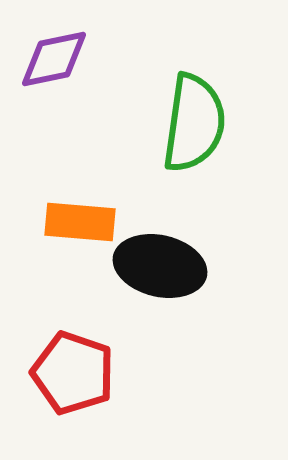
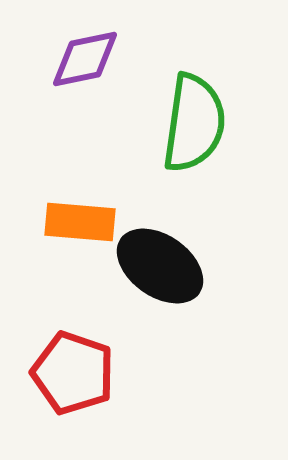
purple diamond: moved 31 px right
black ellipse: rotated 22 degrees clockwise
